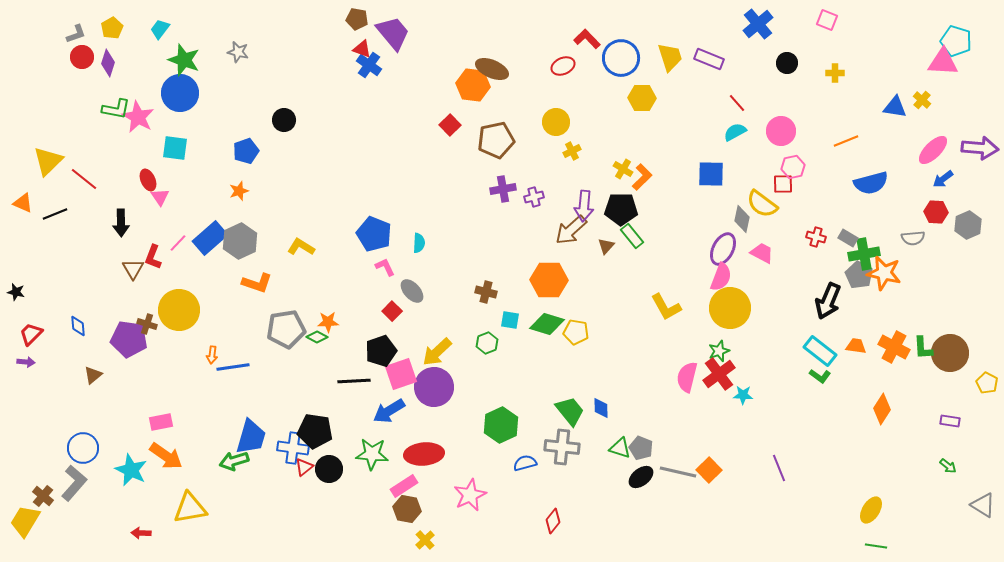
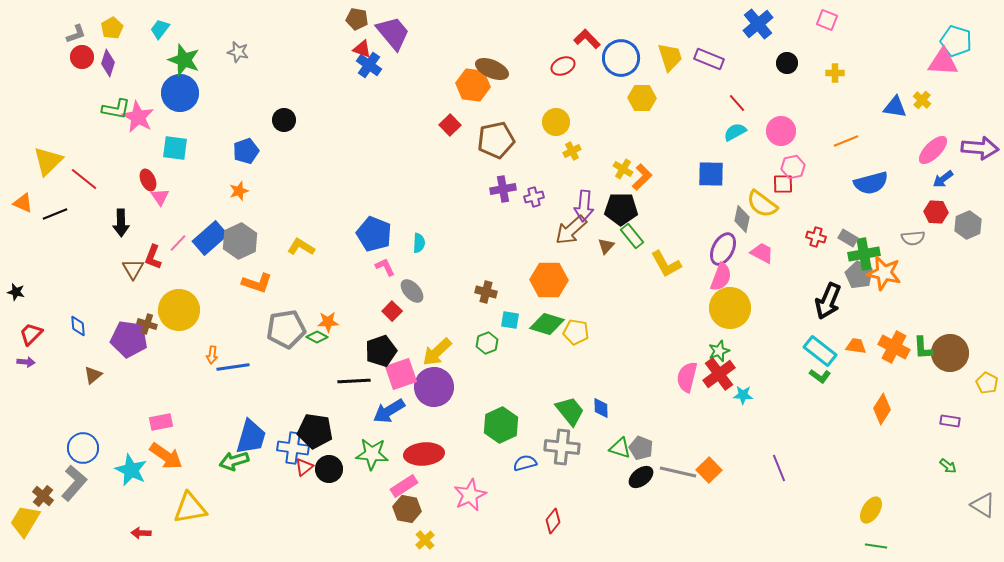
yellow L-shape at (666, 307): moved 43 px up
